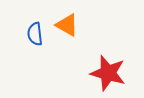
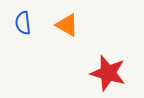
blue semicircle: moved 12 px left, 11 px up
